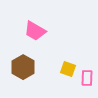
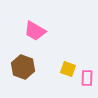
brown hexagon: rotated 10 degrees counterclockwise
